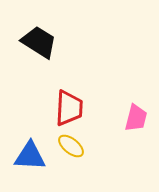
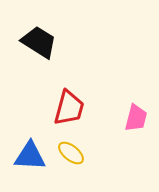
red trapezoid: rotated 12 degrees clockwise
yellow ellipse: moved 7 px down
